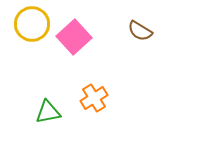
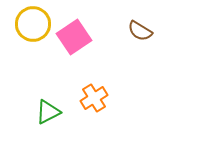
yellow circle: moved 1 px right
pink square: rotated 8 degrees clockwise
green triangle: rotated 16 degrees counterclockwise
